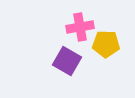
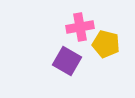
yellow pentagon: rotated 12 degrees clockwise
